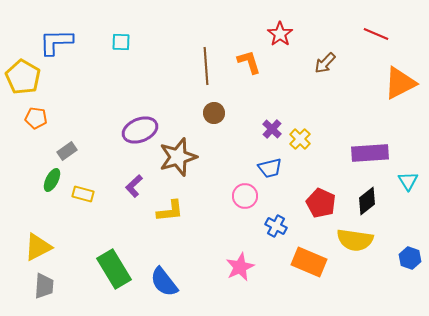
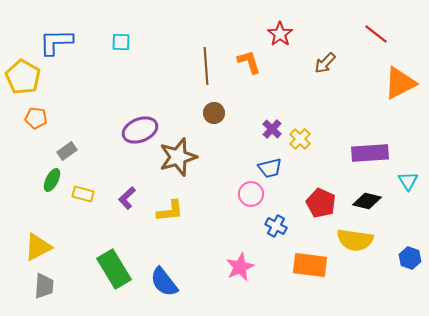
red line: rotated 15 degrees clockwise
purple L-shape: moved 7 px left, 12 px down
pink circle: moved 6 px right, 2 px up
black diamond: rotated 52 degrees clockwise
orange rectangle: moved 1 px right, 3 px down; rotated 16 degrees counterclockwise
